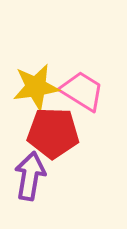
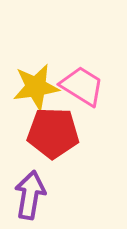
pink trapezoid: moved 5 px up
purple arrow: moved 19 px down
